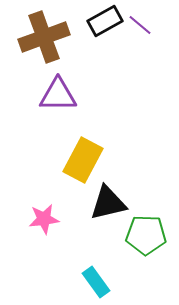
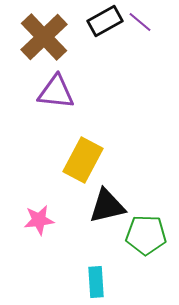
purple line: moved 3 px up
brown cross: rotated 24 degrees counterclockwise
purple triangle: moved 2 px left, 3 px up; rotated 6 degrees clockwise
black triangle: moved 1 px left, 3 px down
pink star: moved 5 px left, 1 px down
cyan rectangle: rotated 32 degrees clockwise
